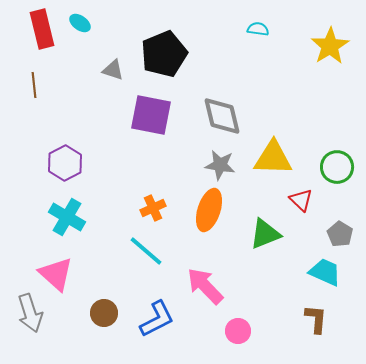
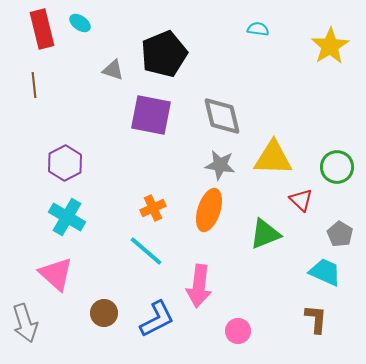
pink arrow: moved 6 px left; rotated 129 degrees counterclockwise
gray arrow: moved 5 px left, 10 px down
